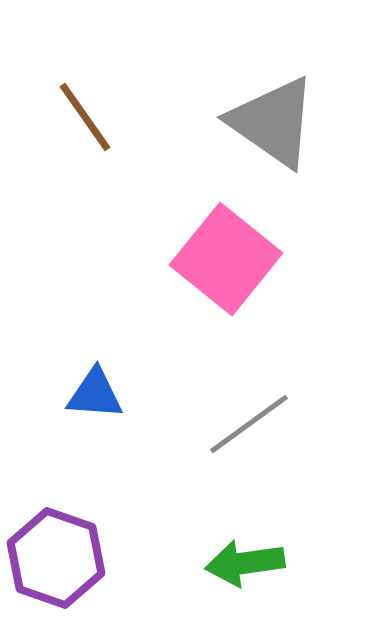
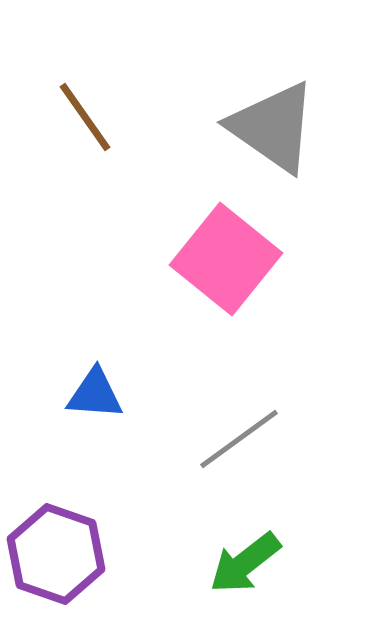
gray triangle: moved 5 px down
gray line: moved 10 px left, 15 px down
purple hexagon: moved 4 px up
green arrow: rotated 30 degrees counterclockwise
